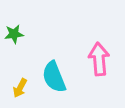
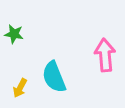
green star: rotated 18 degrees clockwise
pink arrow: moved 6 px right, 4 px up
